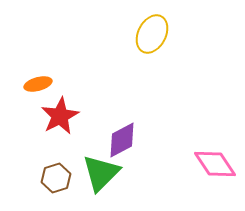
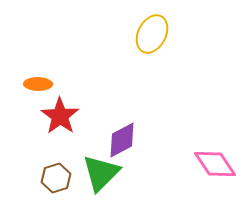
orange ellipse: rotated 16 degrees clockwise
red star: rotated 9 degrees counterclockwise
